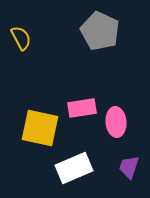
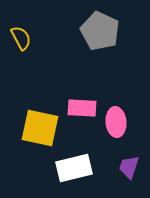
pink rectangle: rotated 12 degrees clockwise
white rectangle: rotated 9 degrees clockwise
